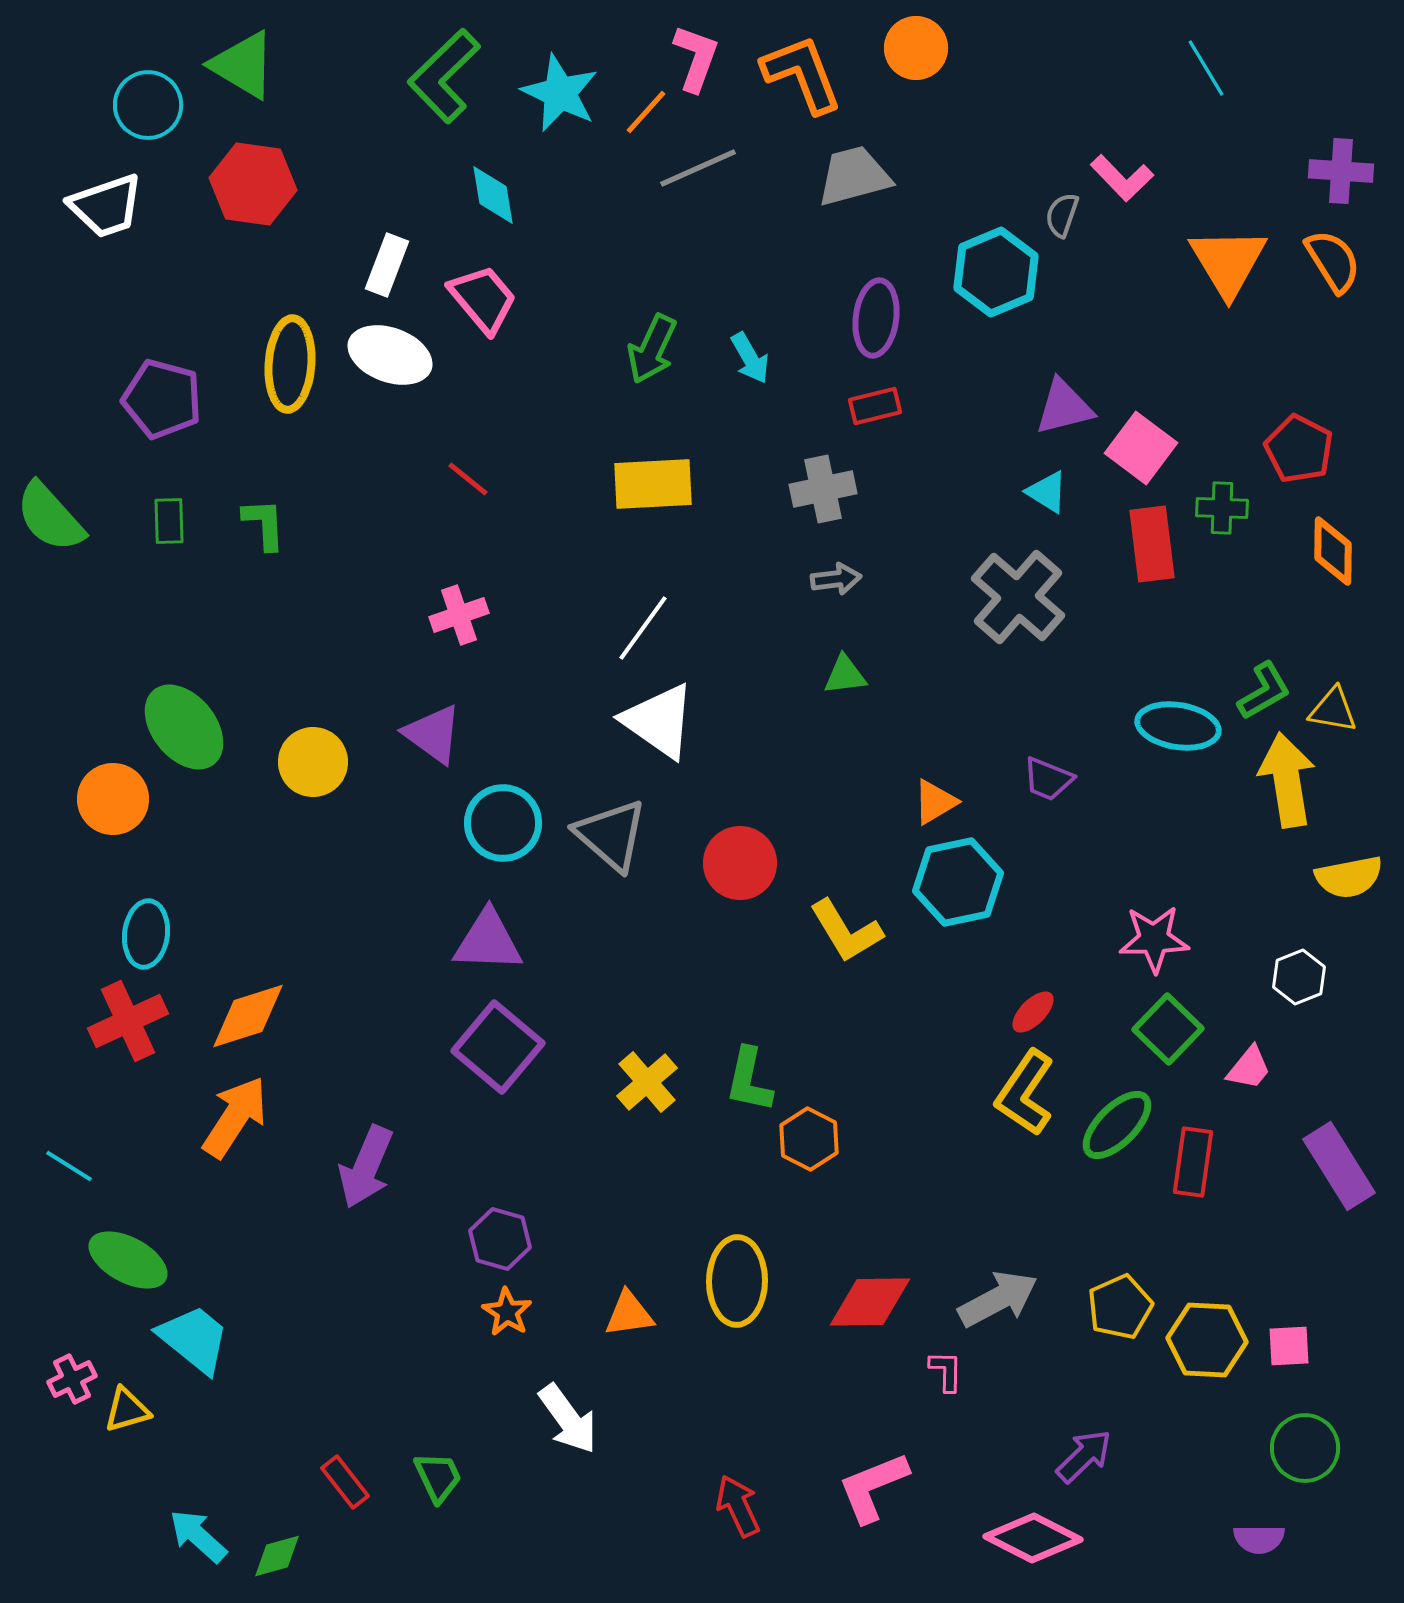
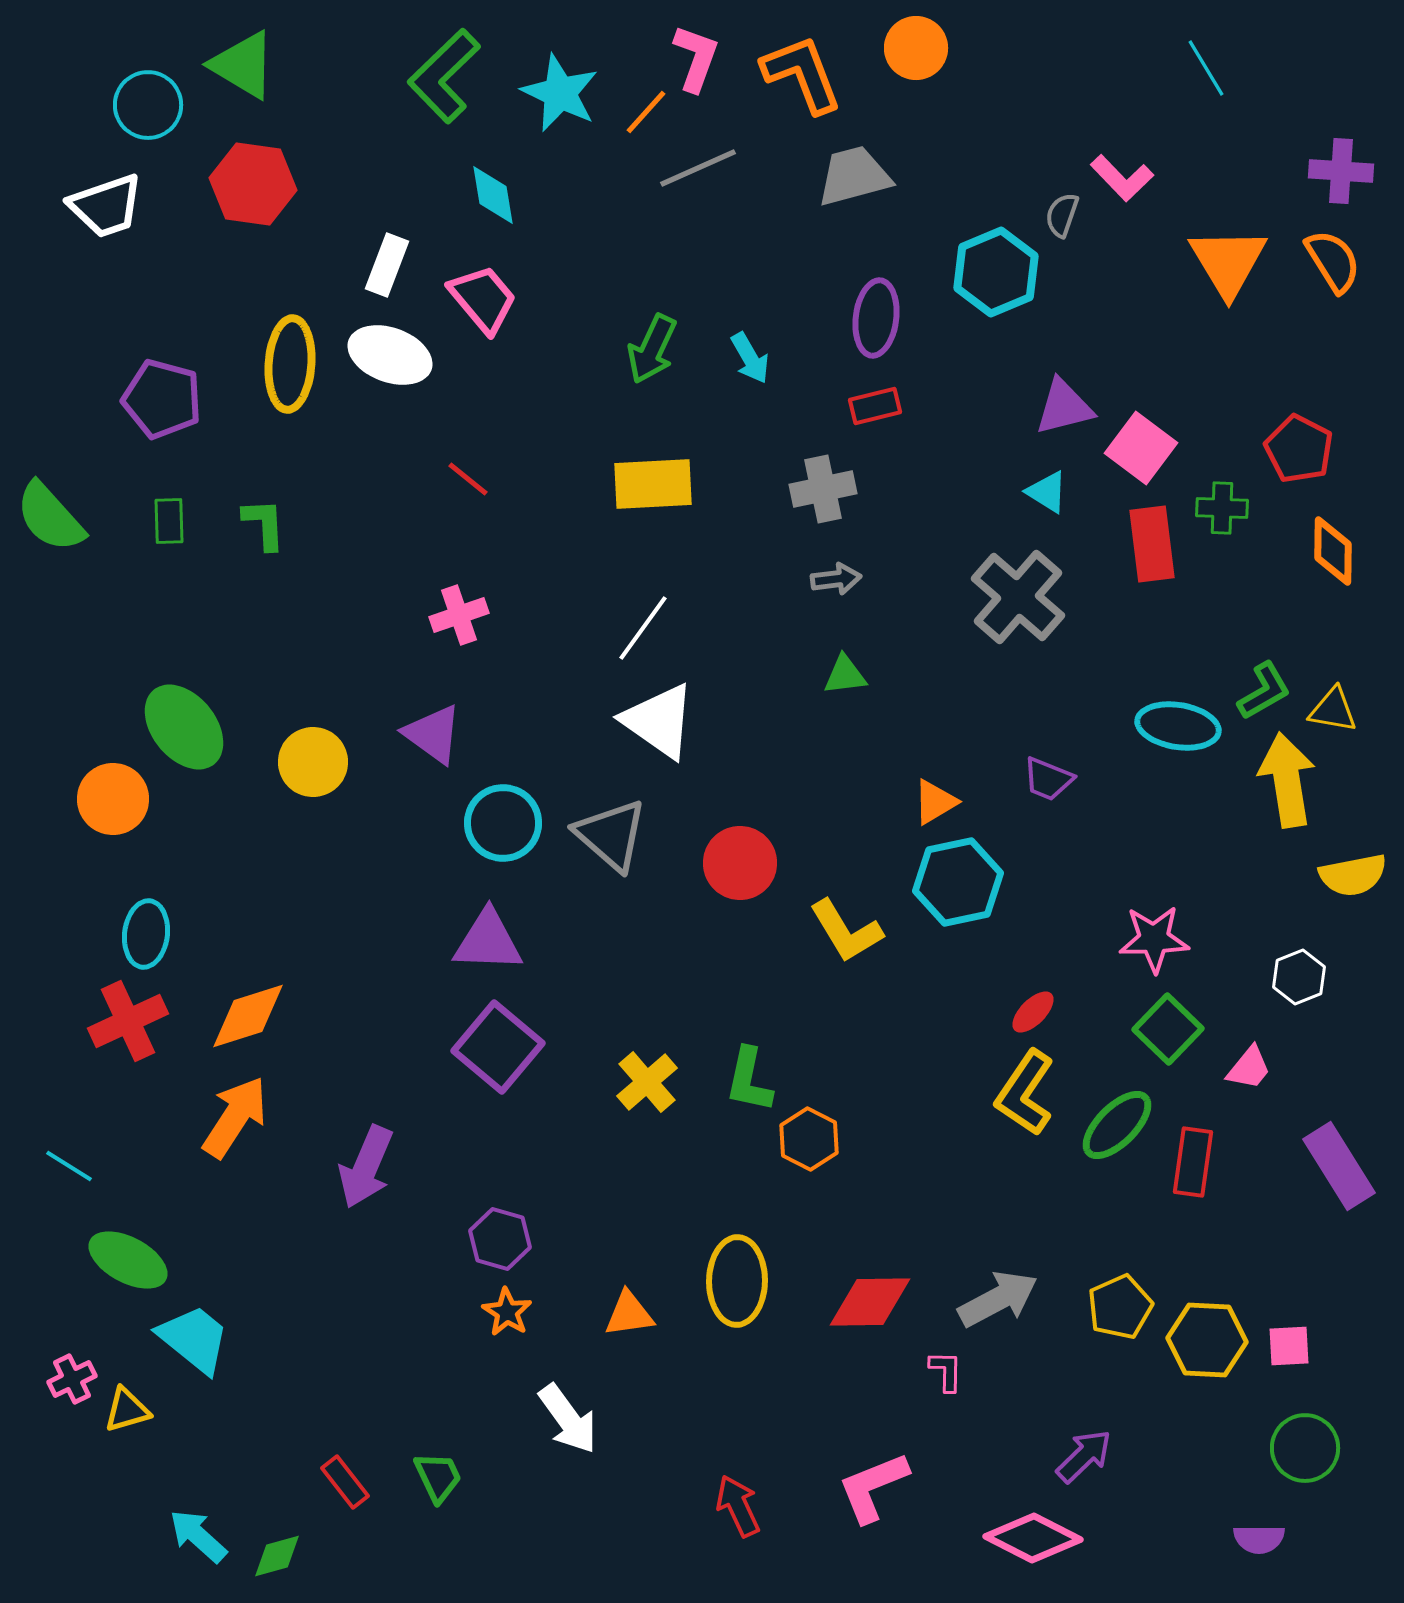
yellow semicircle at (1349, 877): moved 4 px right, 2 px up
